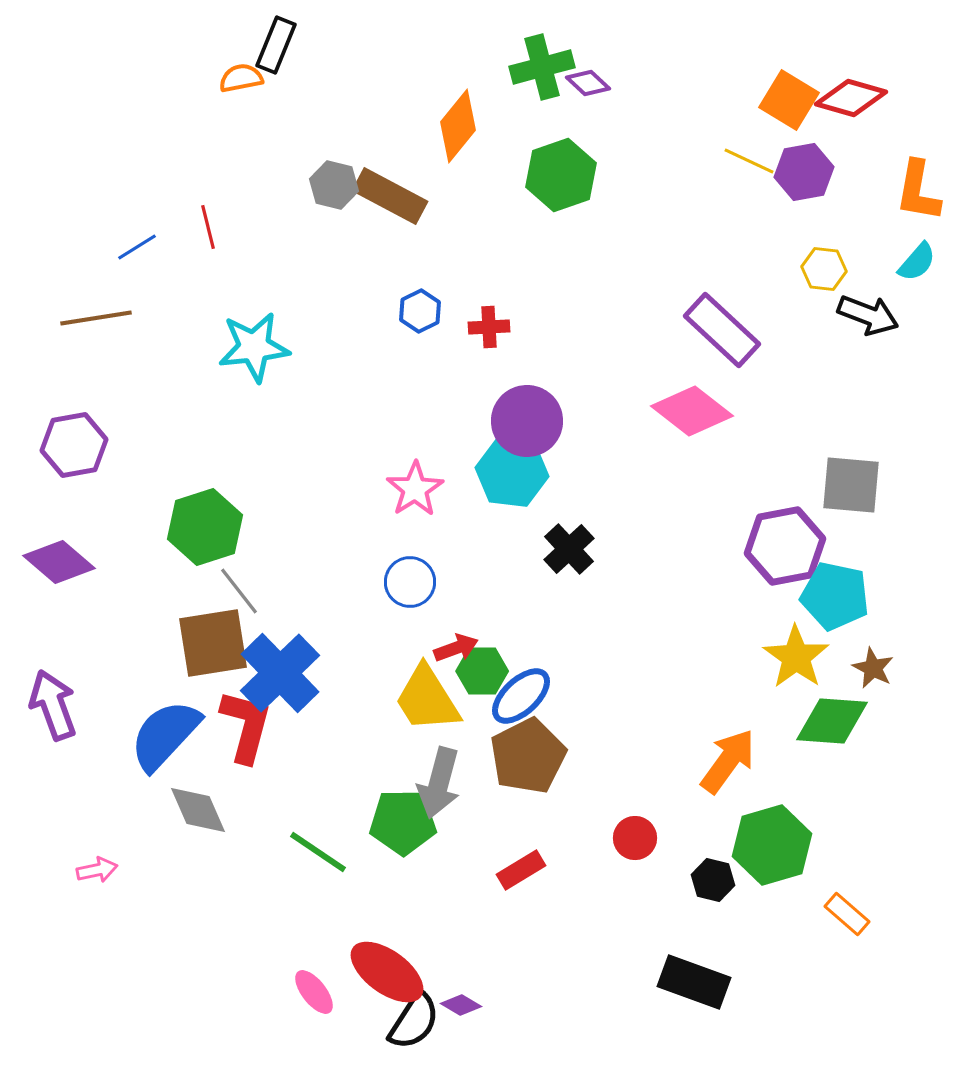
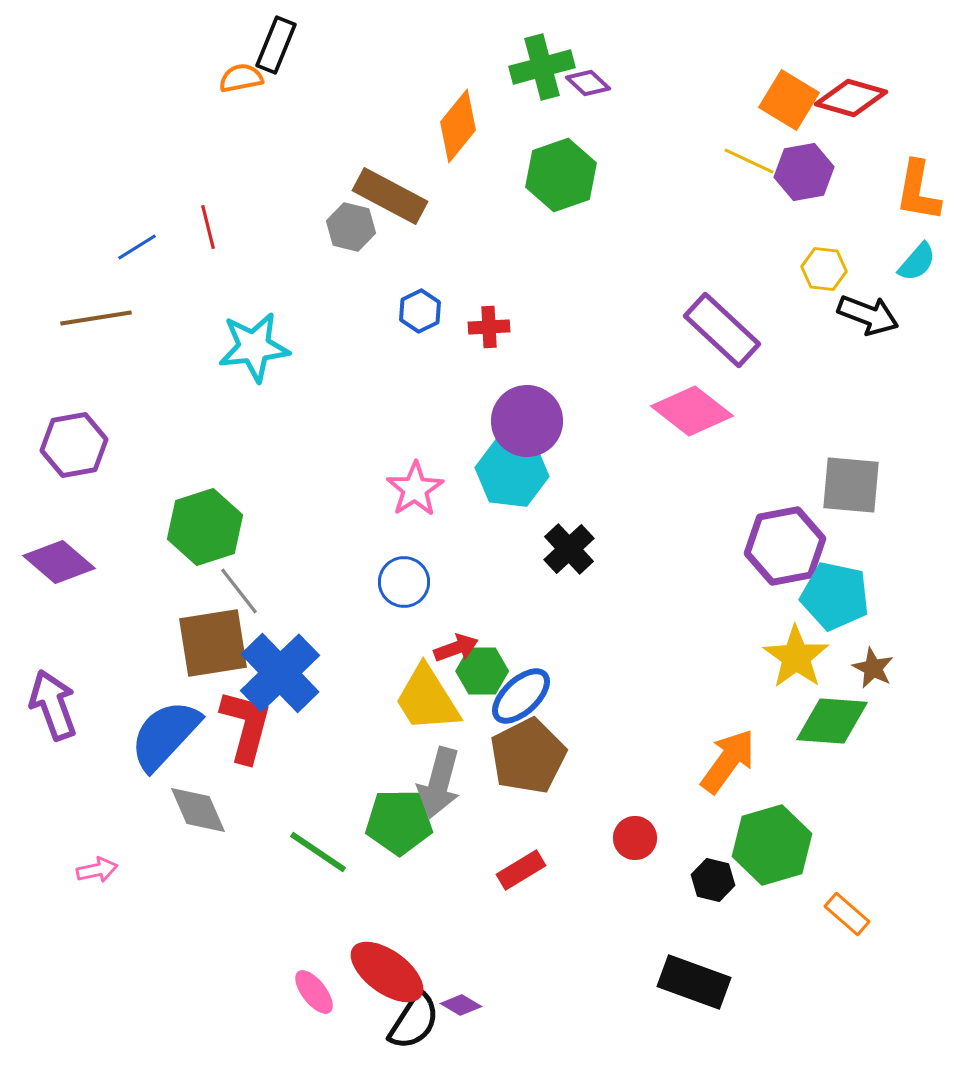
gray hexagon at (334, 185): moved 17 px right, 42 px down
blue circle at (410, 582): moved 6 px left
green pentagon at (403, 822): moved 4 px left
